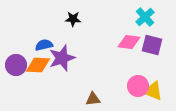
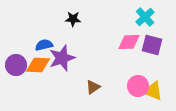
pink diamond: rotated 10 degrees counterclockwise
brown triangle: moved 12 px up; rotated 28 degrees counterclockwise
